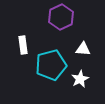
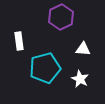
white rectangle: moved 4 px left, 4 px up
cyan pentagon: moved 6 px left, 3 px down
white star: rotated 18 degrees counterclockwise
